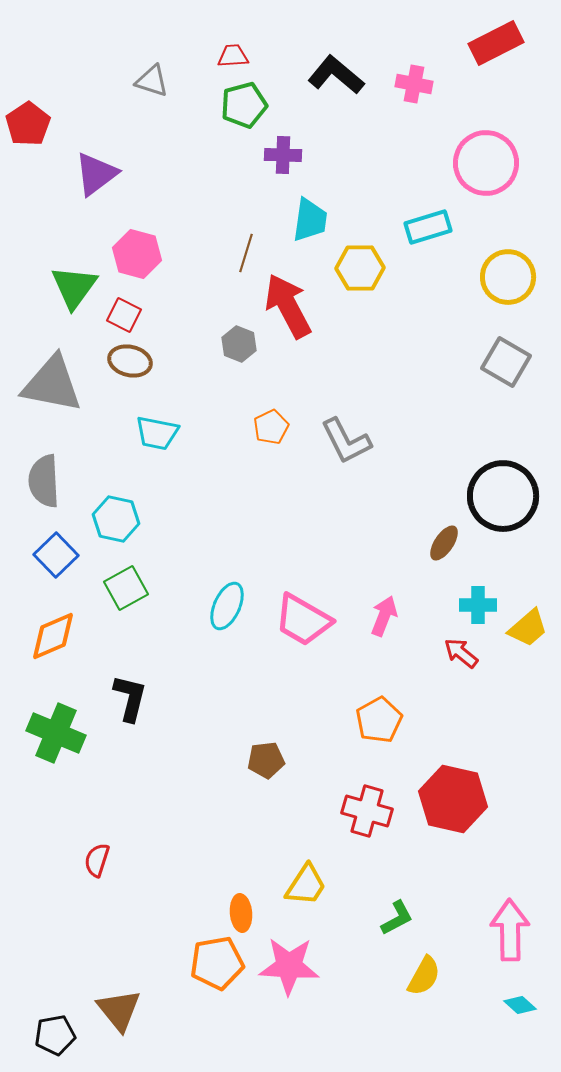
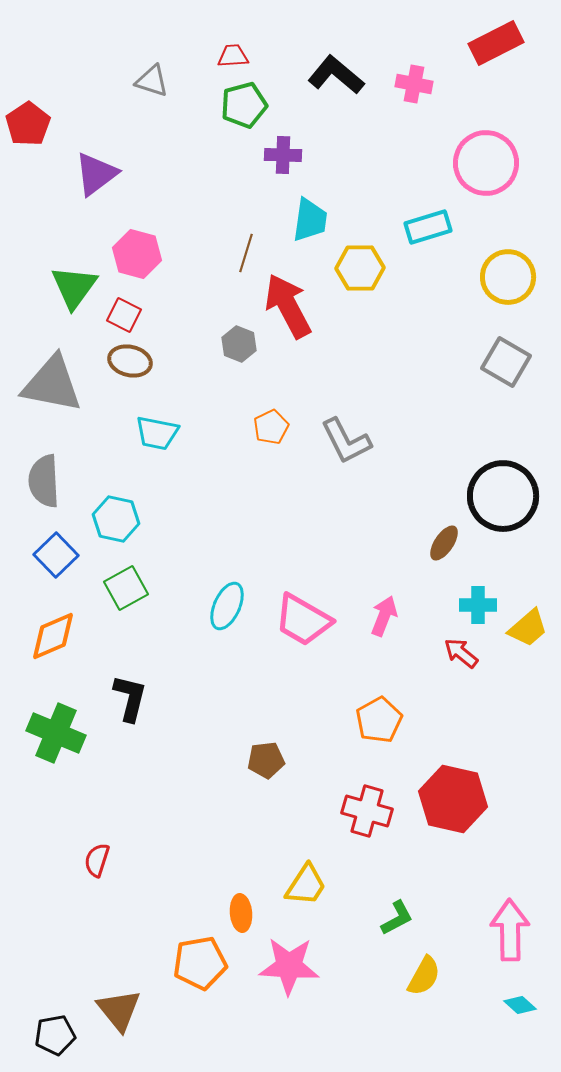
orange pentagon at (217, 963): moved 17 px left
